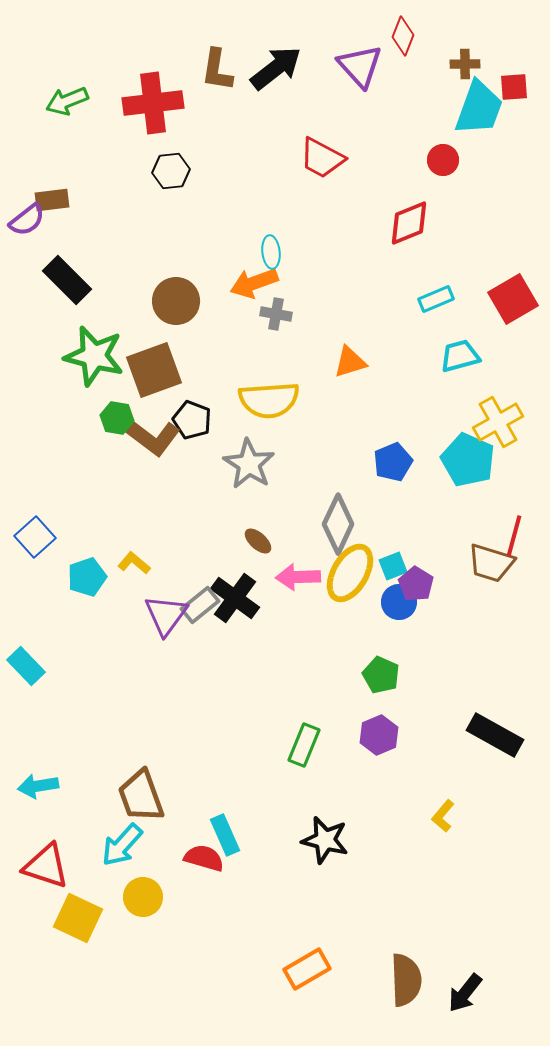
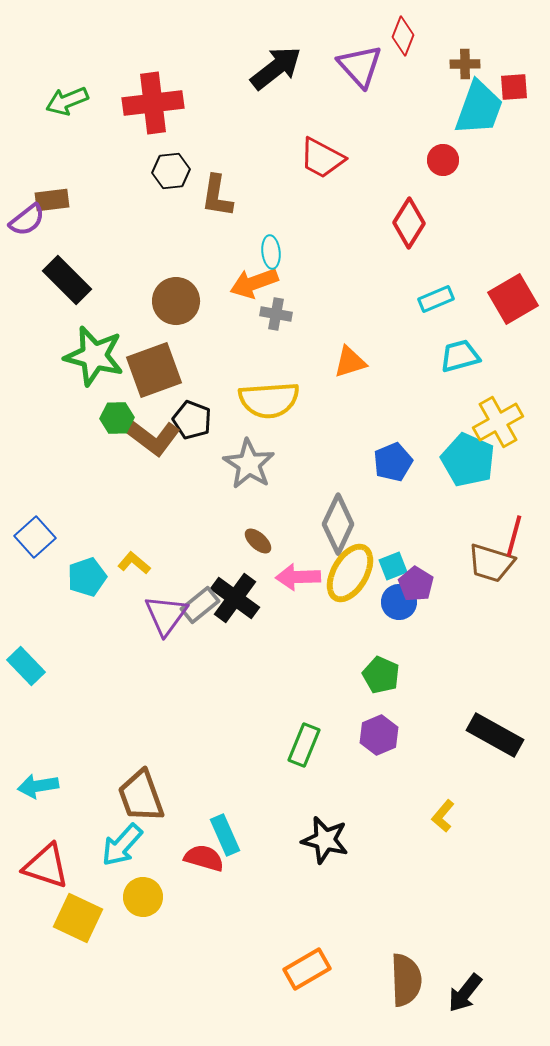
brown L-shape at (217, 70): moved 126 px down
red diamond at (409, 223): rotated 36 degrees counterclockwise
green hexagon at (117, 418): rotated 12 degrees counterclockwise
